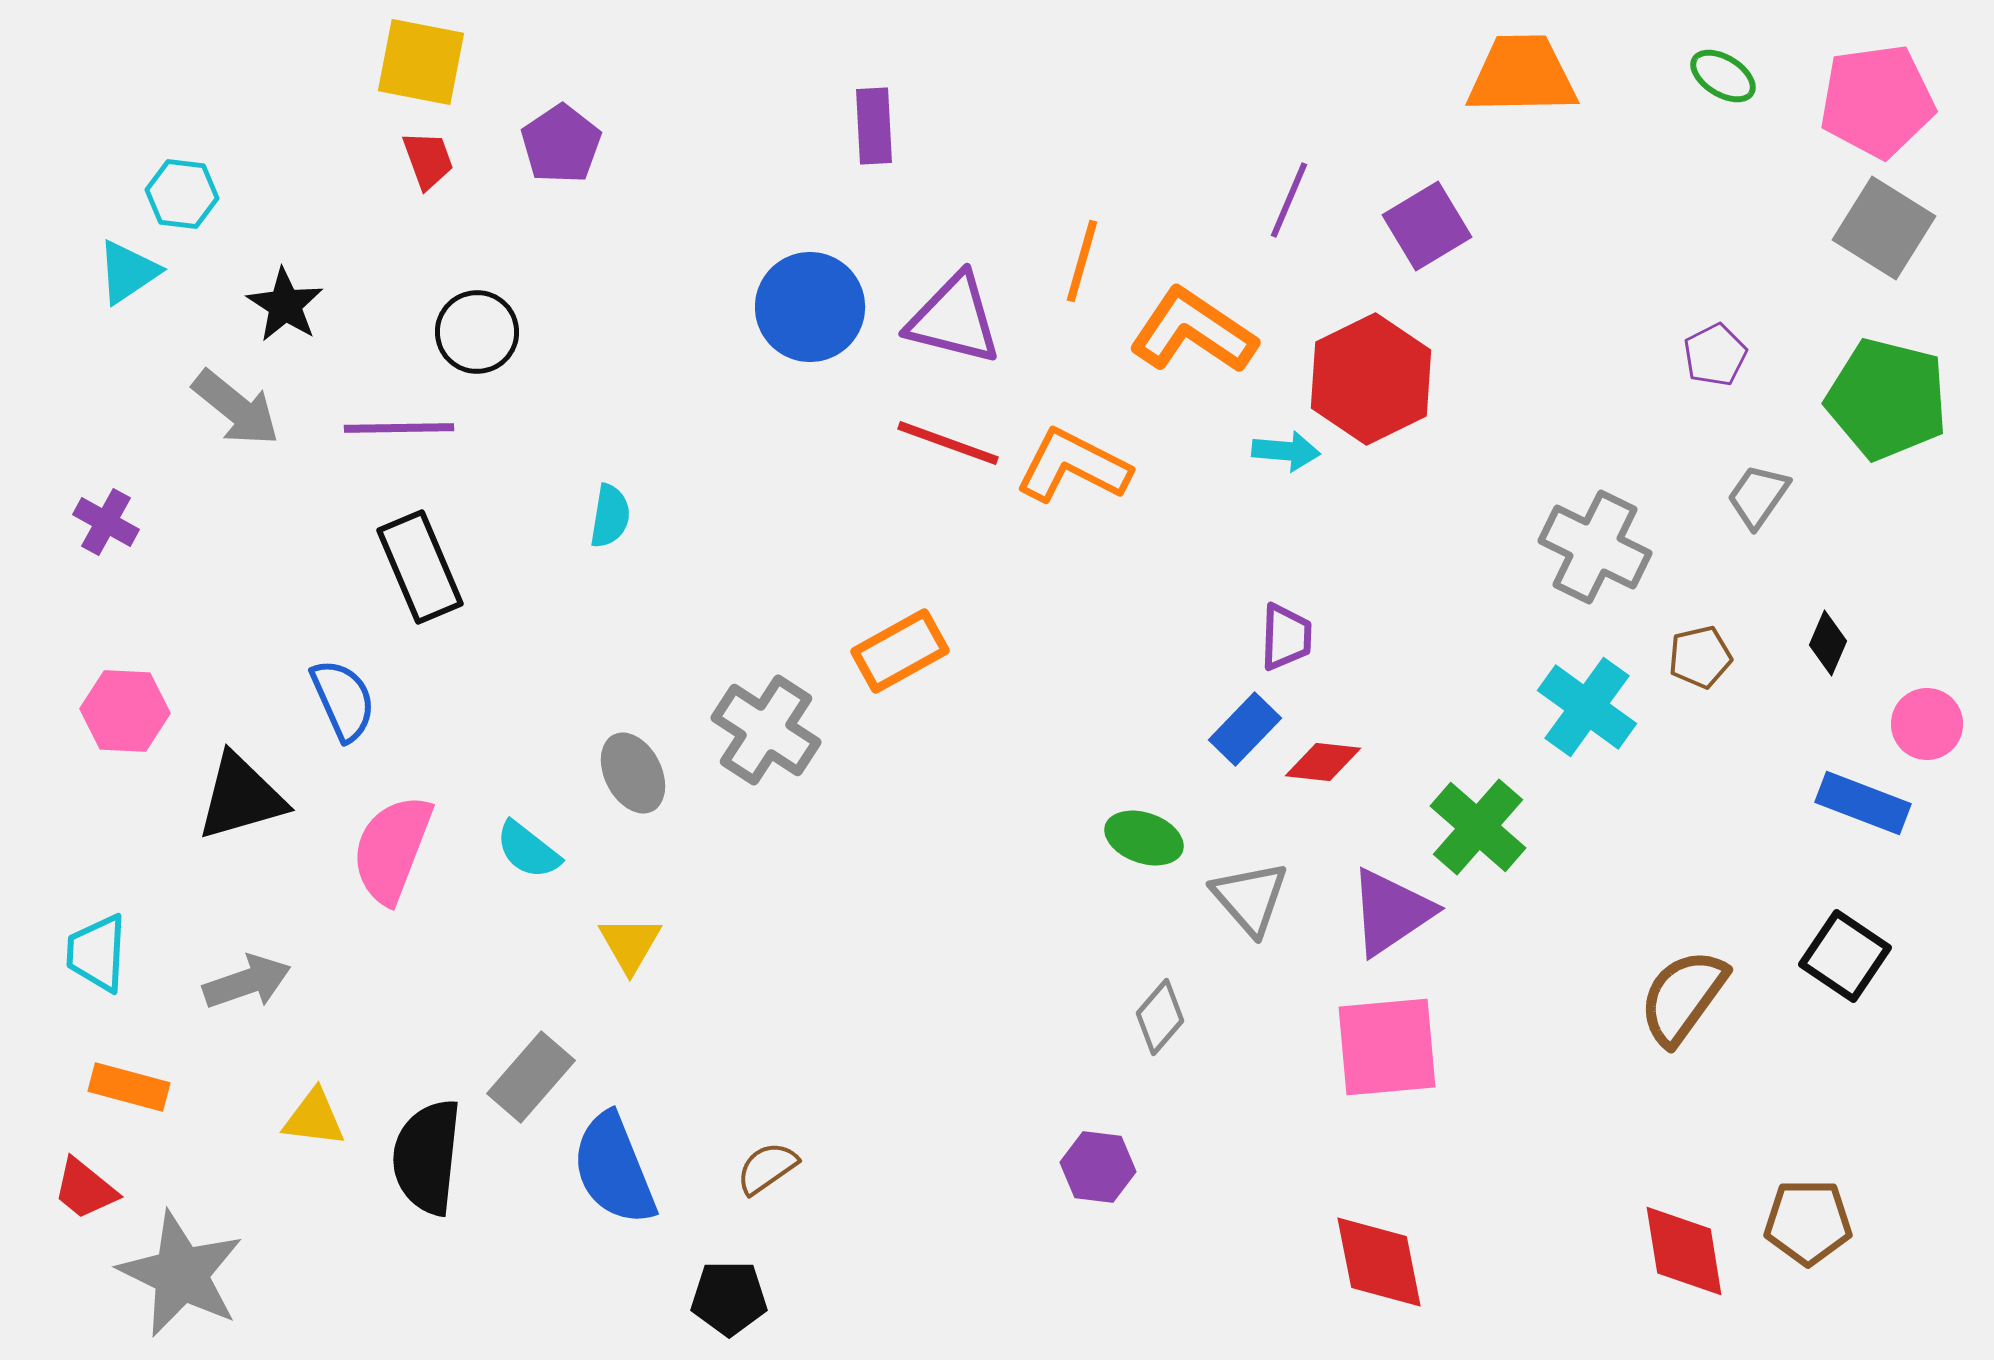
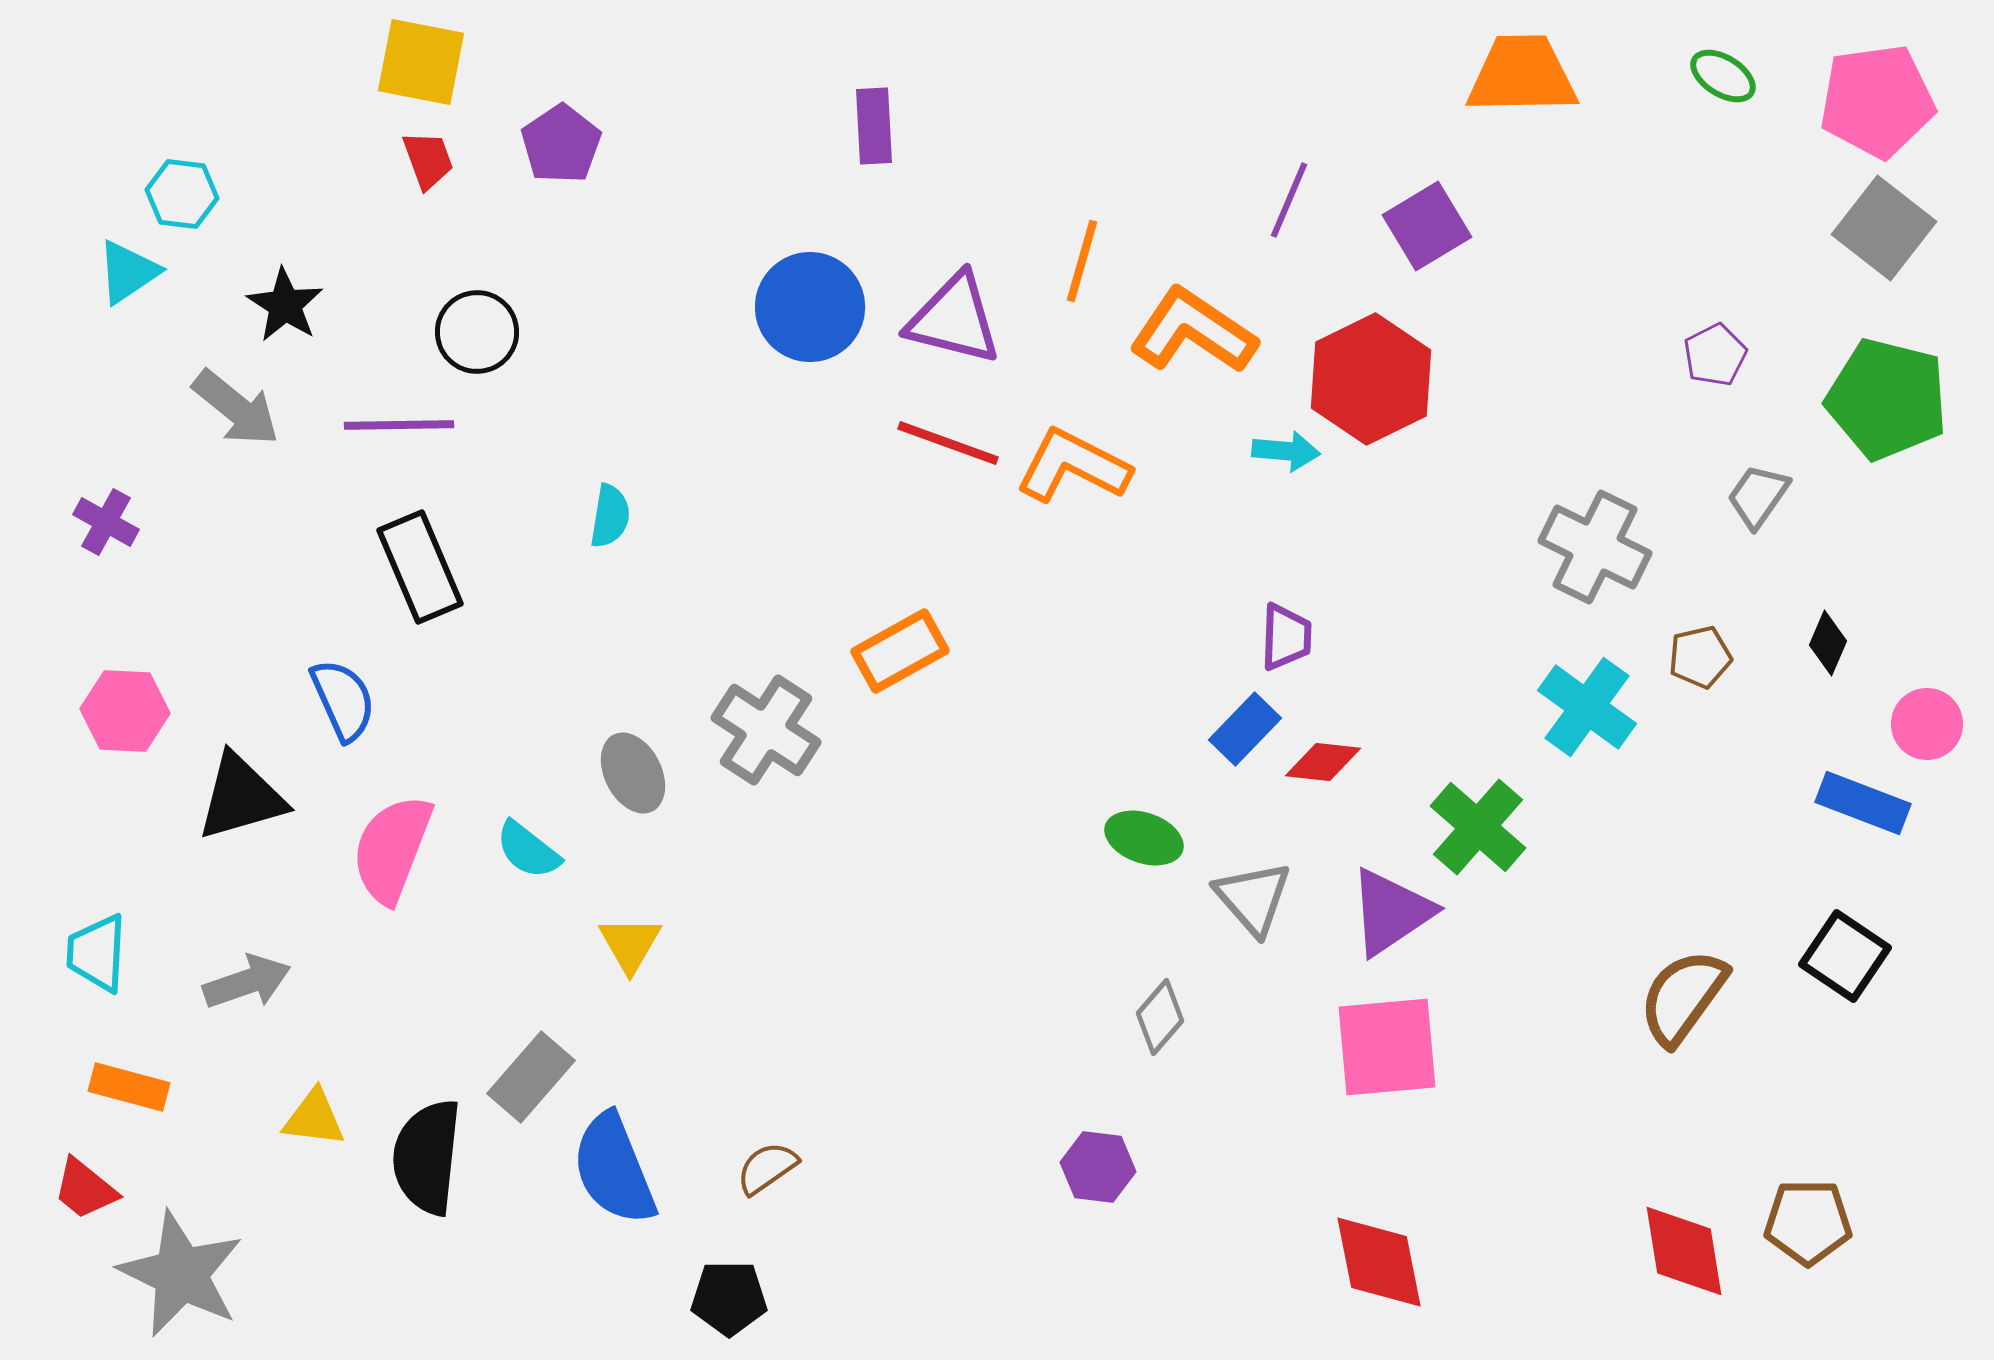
gray square at (1884, 228): rotated 6 degrees clockwise
purple line at (399, 428): moved 3 px up
gray triangle at (1250, 898): moved 3 px right
